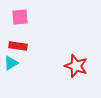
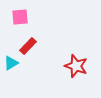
red rectangle: moved 10 px right; rotated 54 degrees counterclockwise
